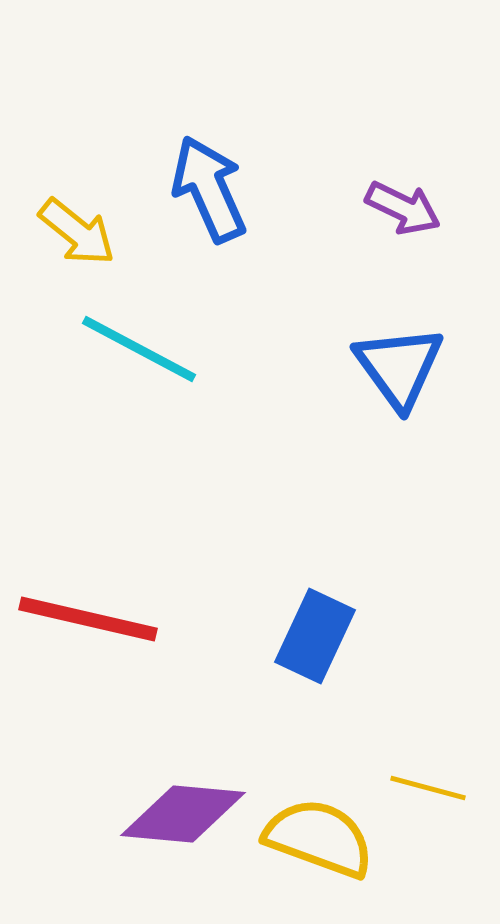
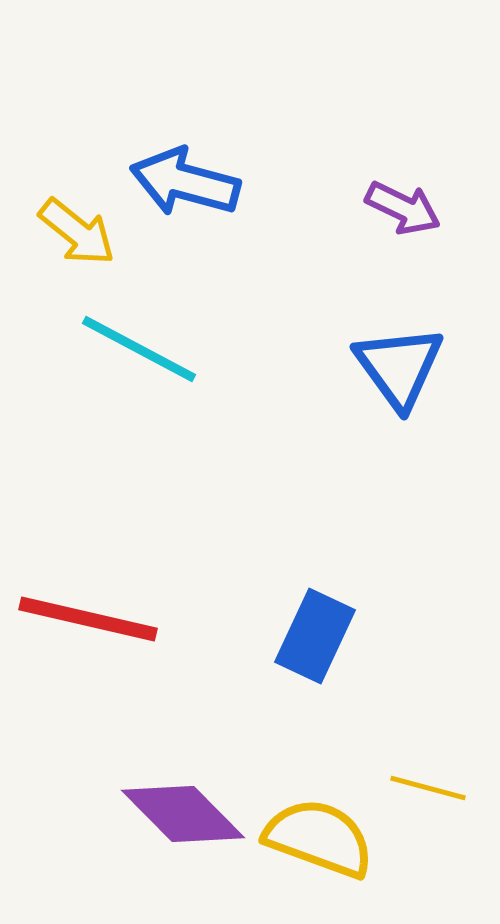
blue arrow: moved 24 px left, 7 px up; rotated 51 degrees counterclockwise
purple diamond: rotated 40 degrees clockwise
